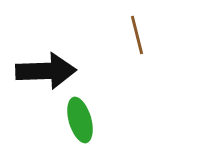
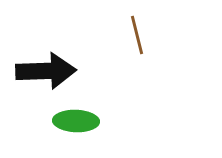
green ellipse: moved 4 px left, 1 px down; rotated 72 degrees counterclockwise
